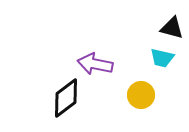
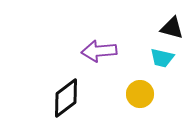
purple arrow: moved 4 px right, 13 px up; rotated 16 degrees counterclockwise
yellow circle: moved 1 px left, 1 px up
